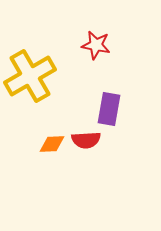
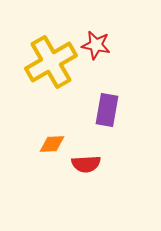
yellow cross: moved 21 px right, 14 px up
purple rectangle: moved 2 px left, 1 px down
red semicircle: moved 24 px down
